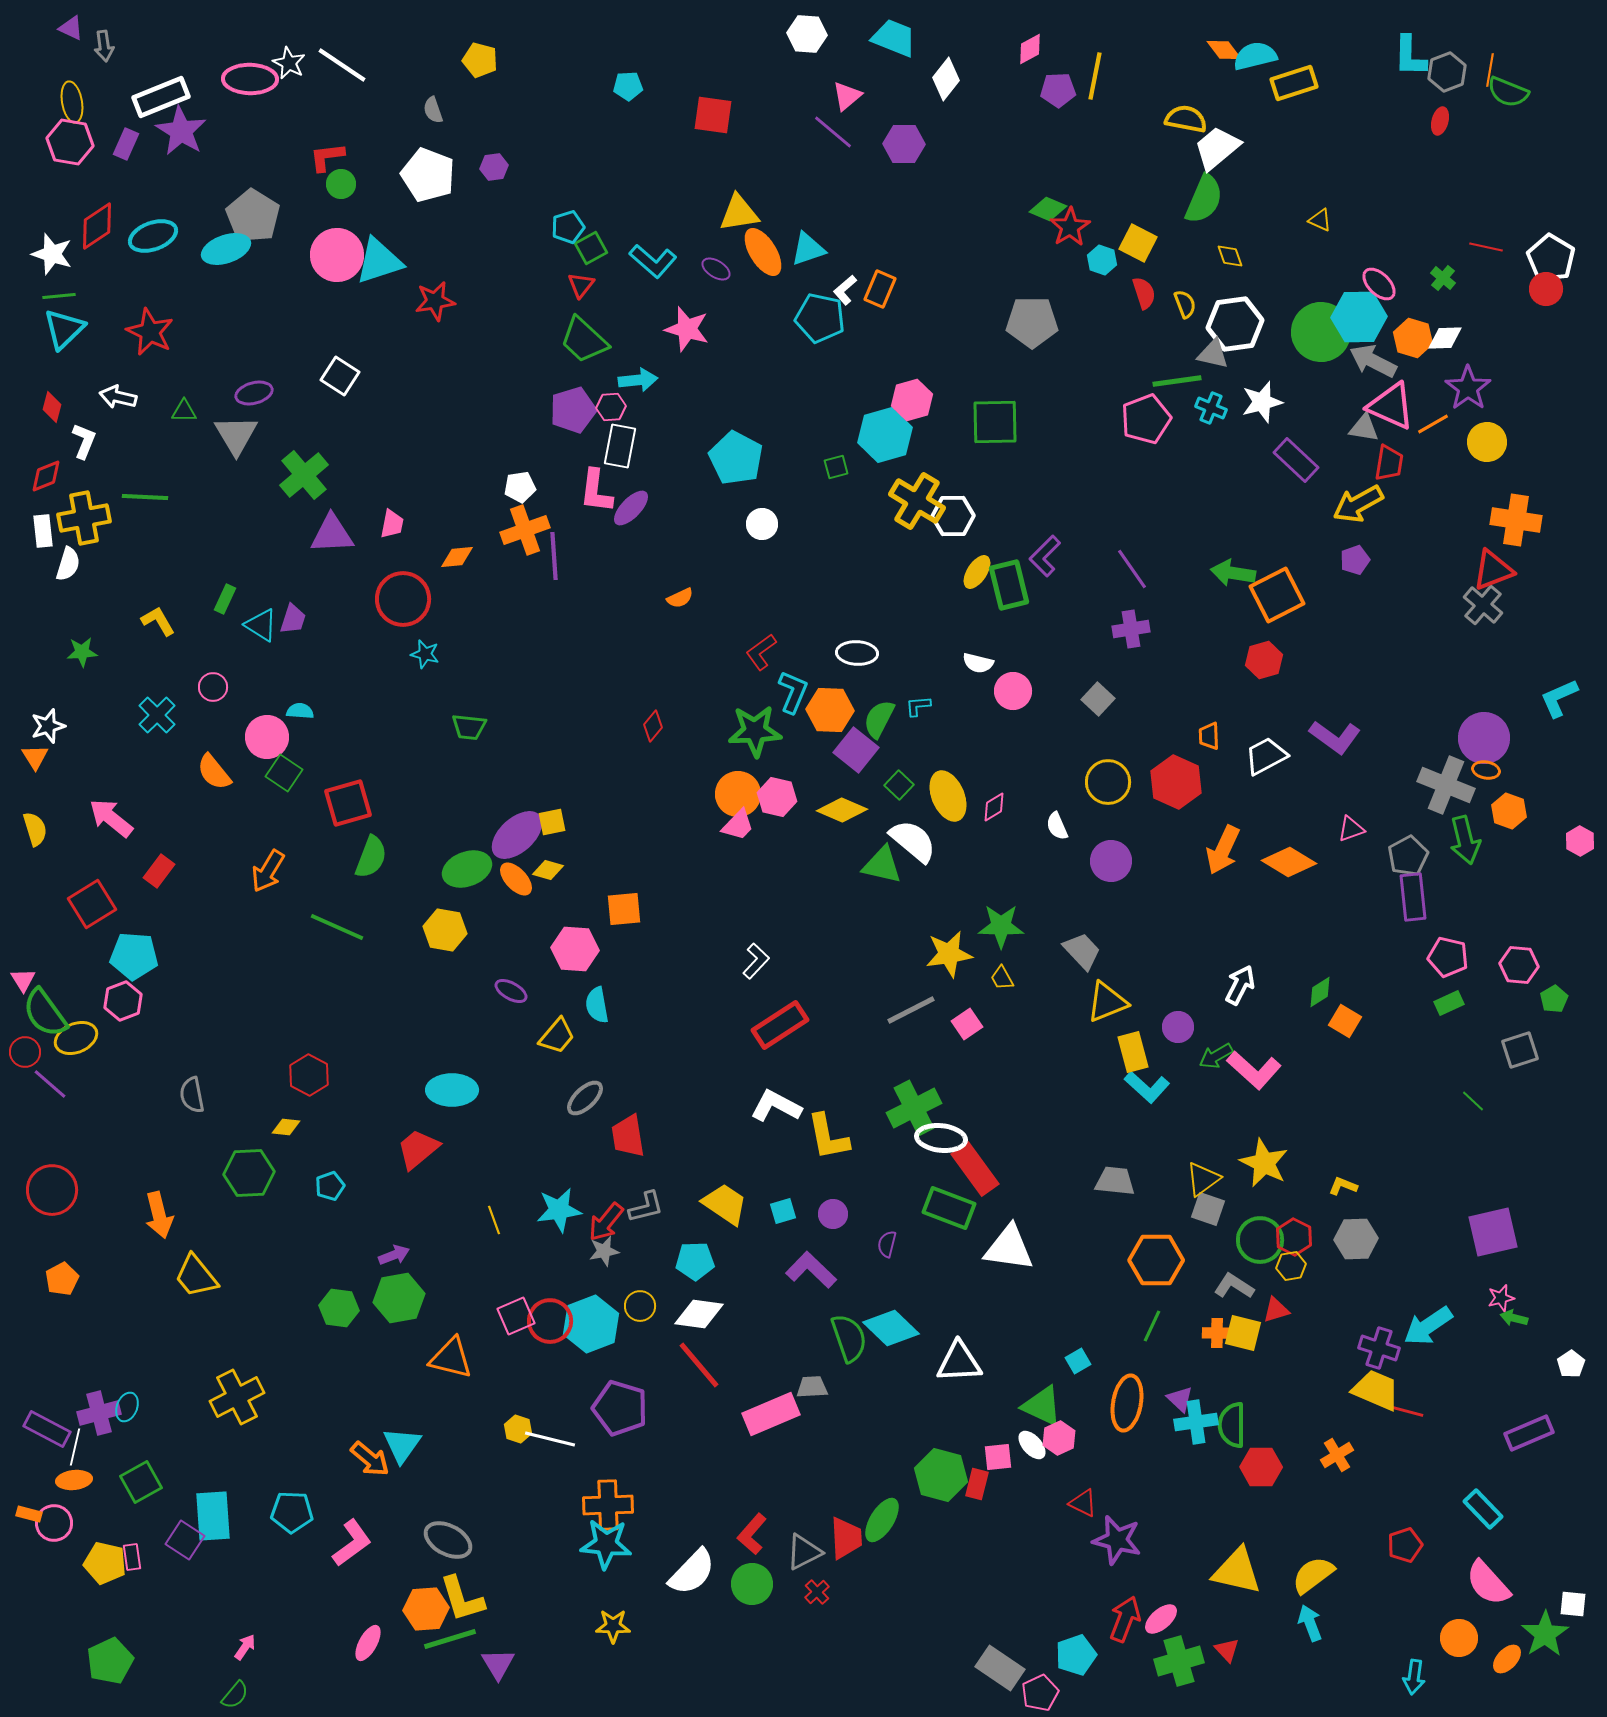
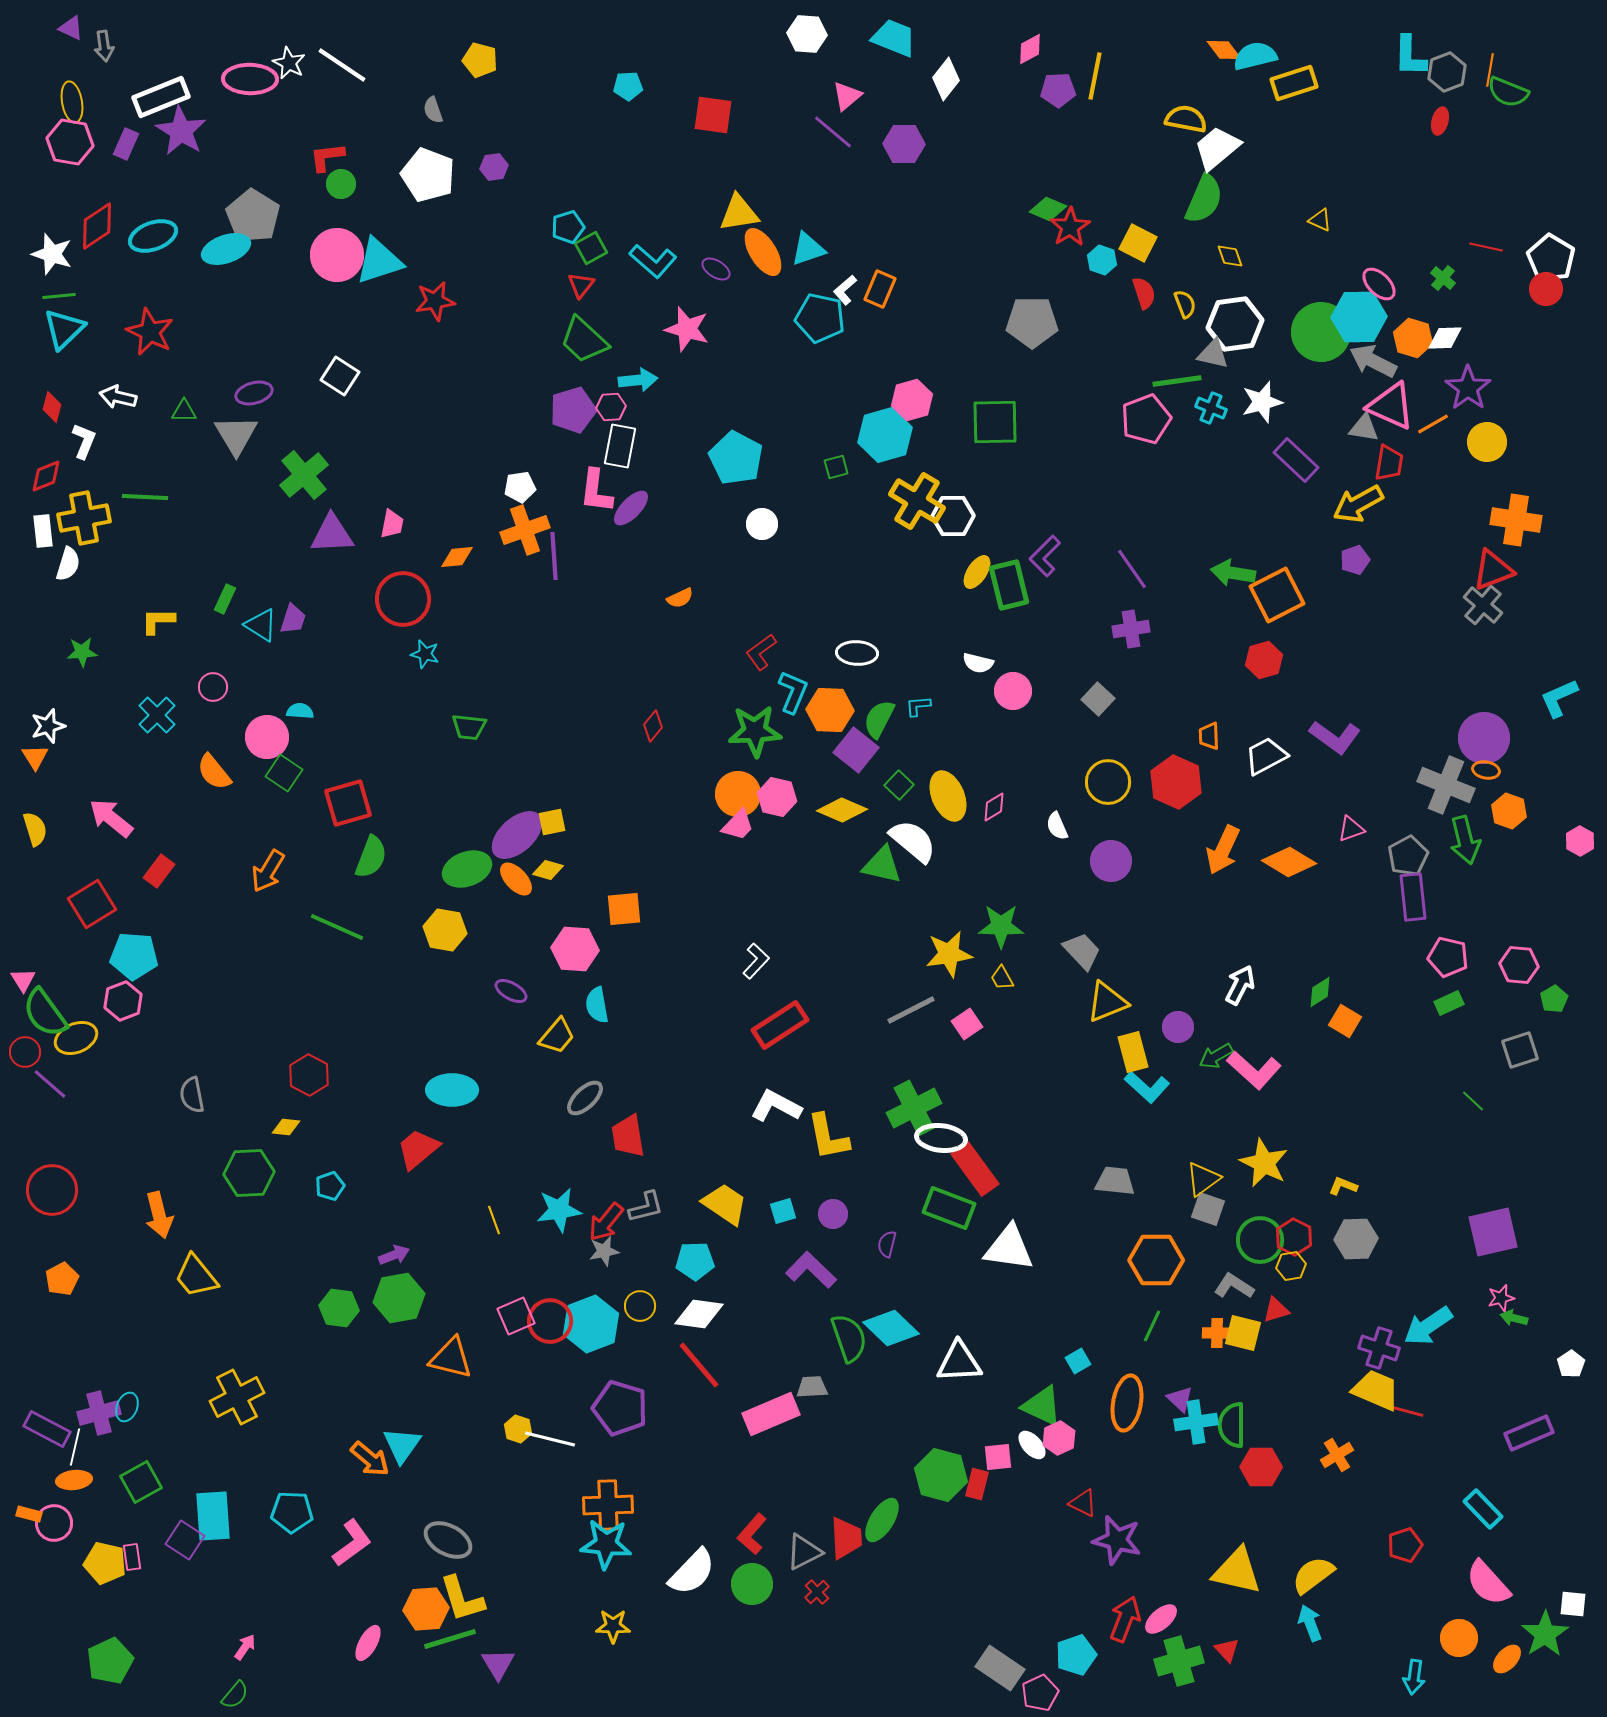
yellow L-shape at (158, 621): rotated 60 degrees counterclockwise
